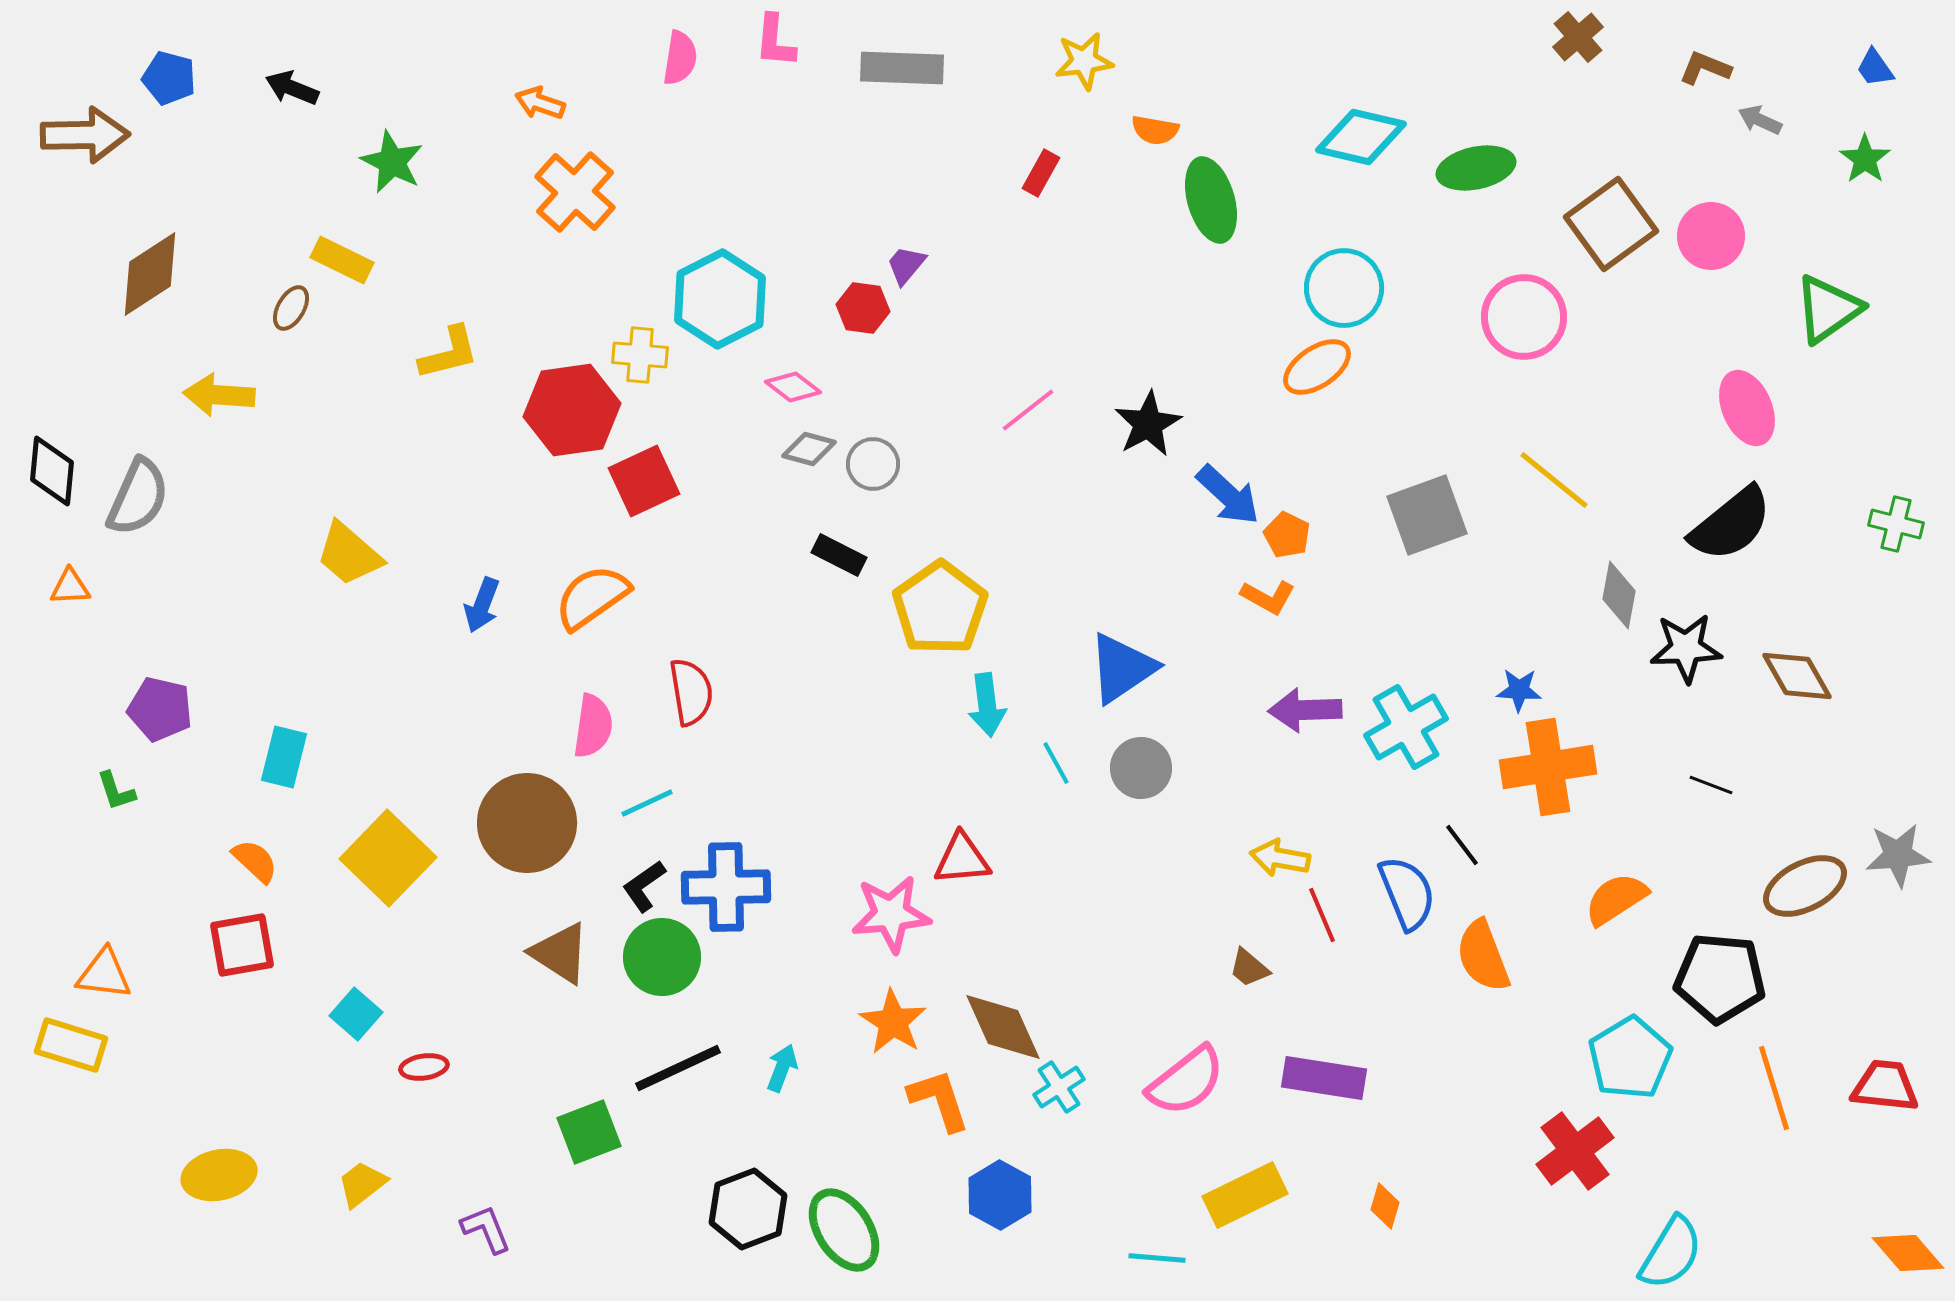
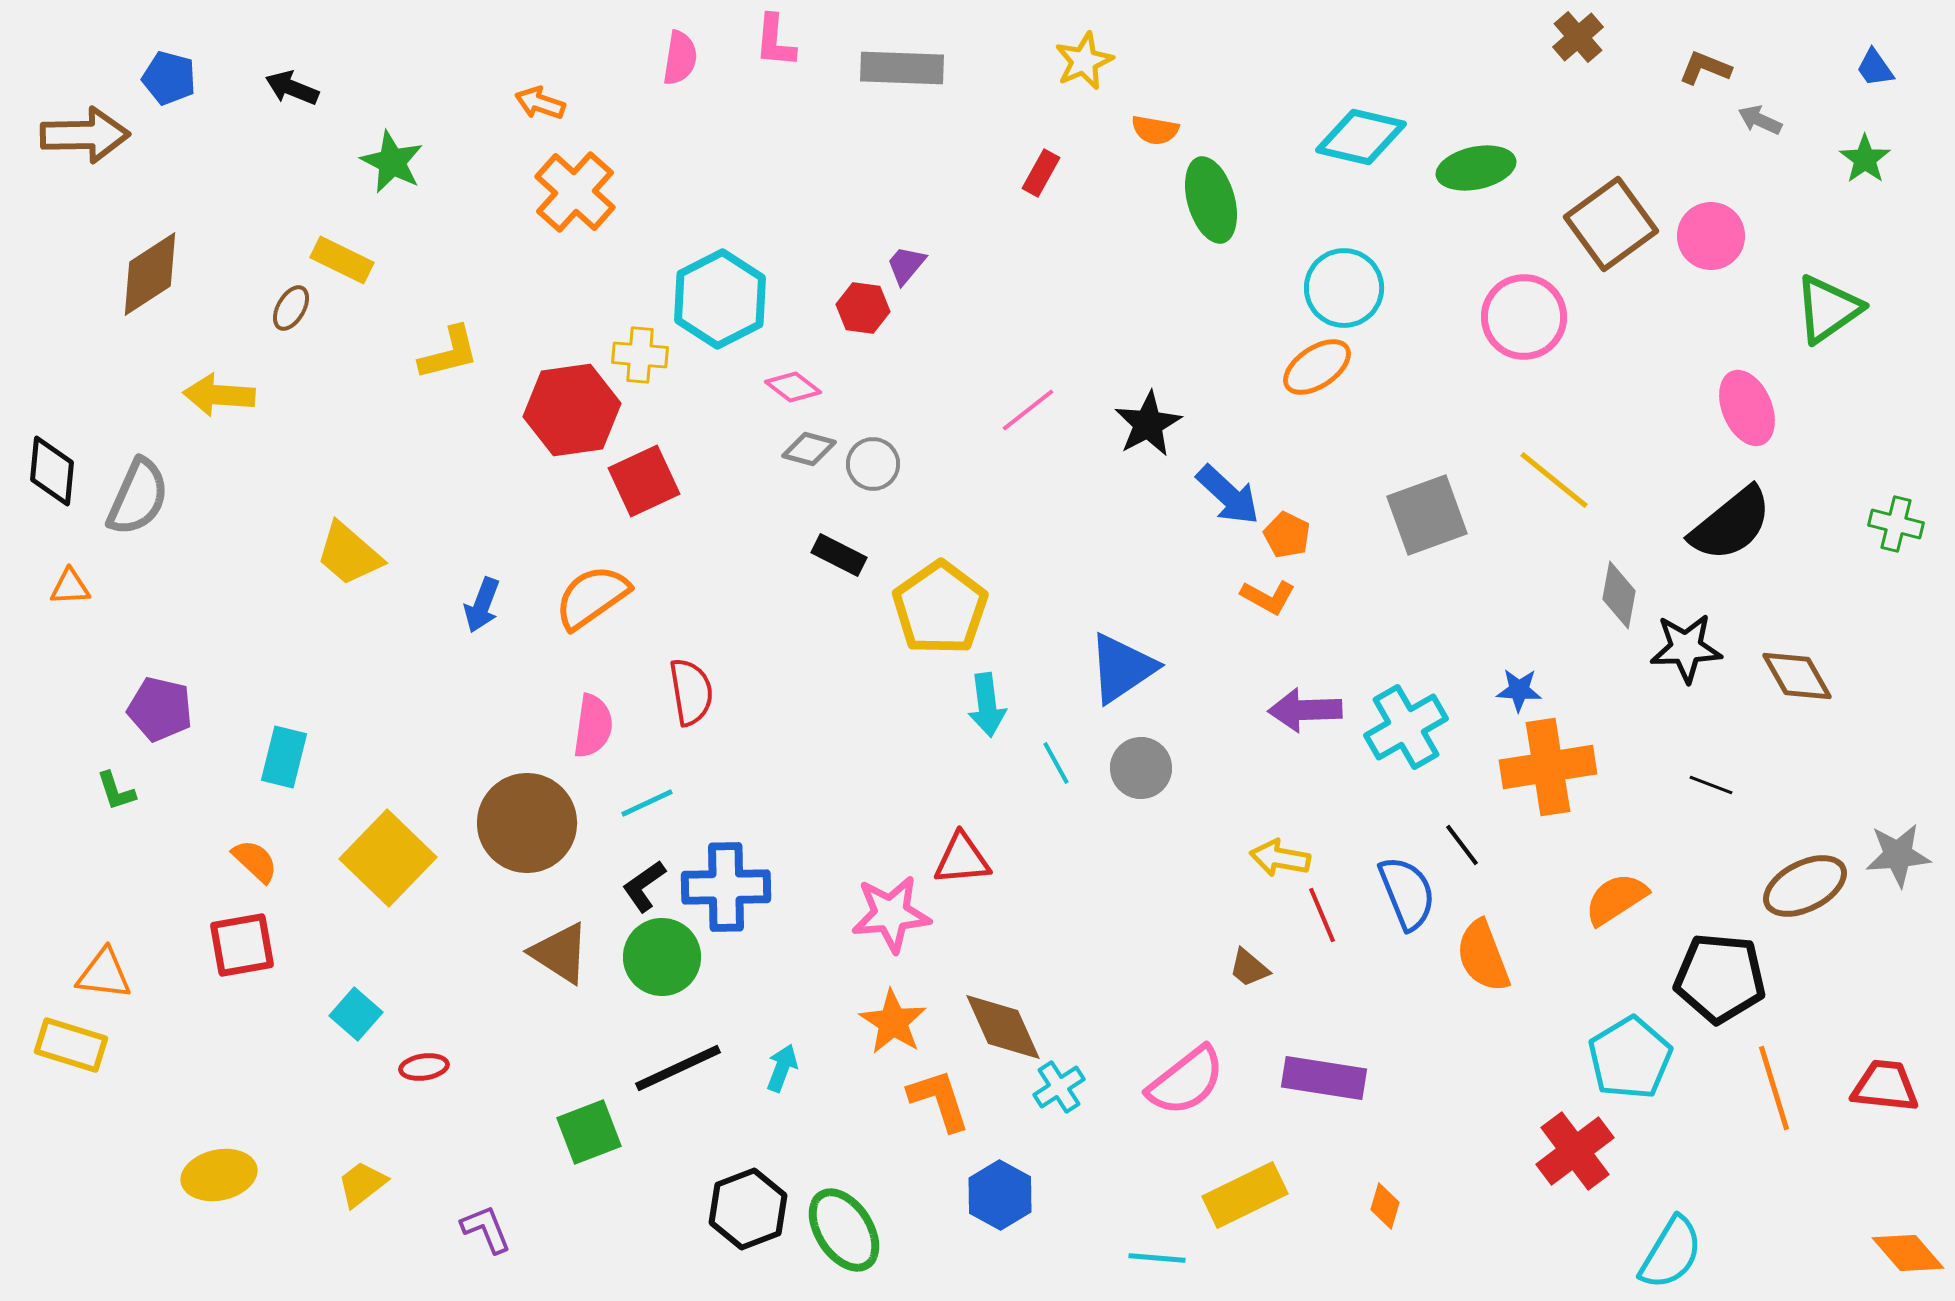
yellow star at (1084, 61): rotated 16 degrees counterclockwise
